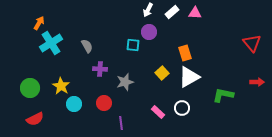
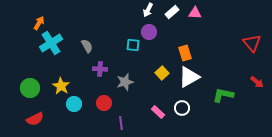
red arrow: rotated 40 degrees clockwise
